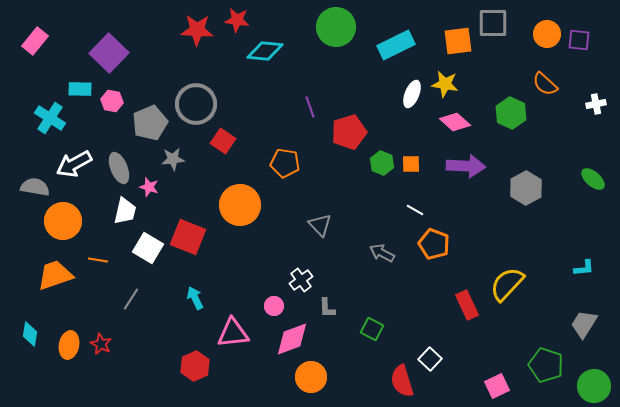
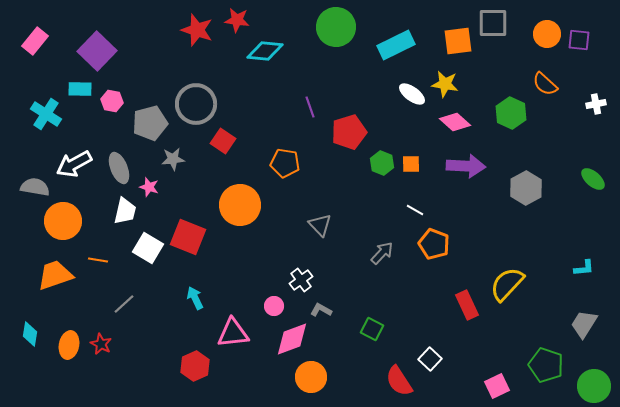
red star at (197, 30): rotated 16 degrees clockwise
purple square at (109, 53): moved 12 px left, 2 px up
white ellipse at (412, 94): rotated 76 degrees counterclockwise
cyan cross at (50, 118): moved 4 px left, 4 px up
gray pentagon at (150, 123): rotated 8 degrees clockwise
gray arrow at (382, 253): rotated 105 degrees clockwise
gray line at (131, 299): moved 7 px left, 5 px down; rotated 15 degrees clockwise
gray L-shape at (327, 308): moved 6 px left, 2 px down; rotated 120 degrees clockwise
red semicircle at (402, 381): moved 3 px left; rotated 16 degrees counterclockwise
